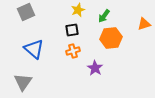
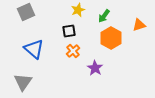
orange triangle: moved 5 px left, 1 px down
black square: moved 3 px left, 1 px down
orange hexagon: rotated 25 degrees counterclockwise
orange cross: rotated 24 degrees counterclockwise
